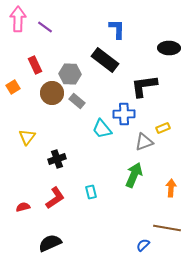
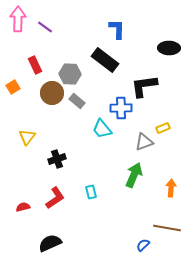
blue cross: moved 3 px left, 6 px up
